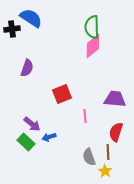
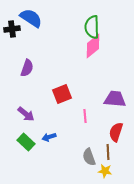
purple arrow: moved 6 px left, 10 px up
yellow star: rotated 24 degrees counterclockwise
